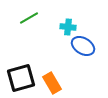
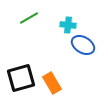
cyan cross: moved 2 px up
blue ellipse: moved 1 px up
